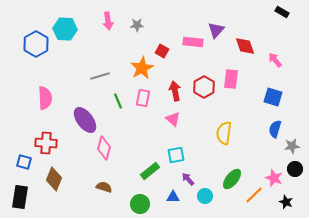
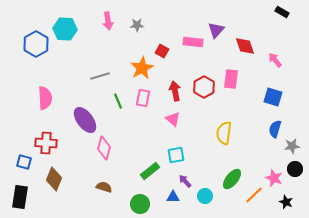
purple arrow at (188, 179): moved 3 px left, 2 px down
